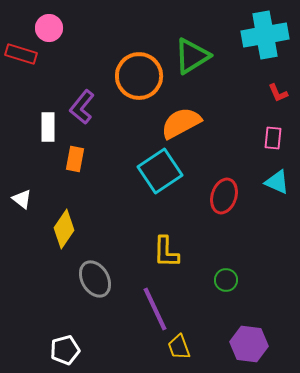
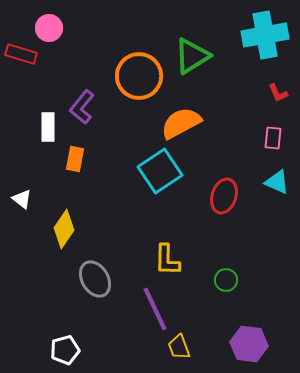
yellow L-shape: moved 1 px right, 8 px down
